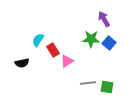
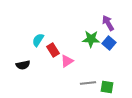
purple arrow: moved 4 px right, 4 px down
black semicircle: moved 1 px right, 2 px down
